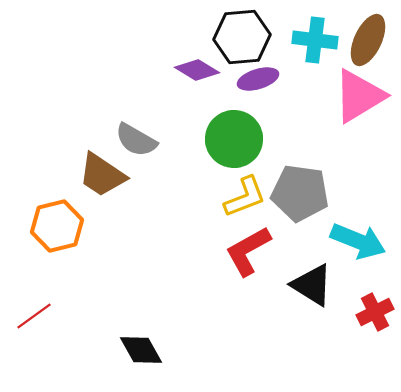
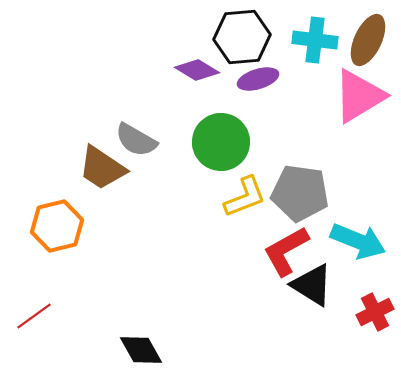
green circle: moved 13 px left, 3 px down
brown trapezoid: moved 7 px up
red L-shape: moved 38 px right
